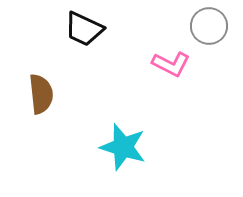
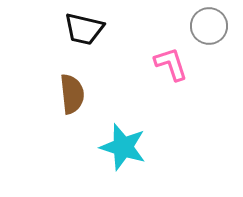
black trapezoid: rotated 12 degrees counterclockwise
pink L-shape: rotated 135 degrees counterclockwise
brown semicircle: moved 31 px right
